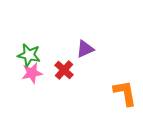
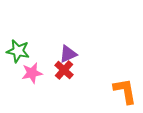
purple triangle: moved 17 px left, 5 px down
green star: moved 11 px left, 4 px up
orange L-shape: moved 2 px up
